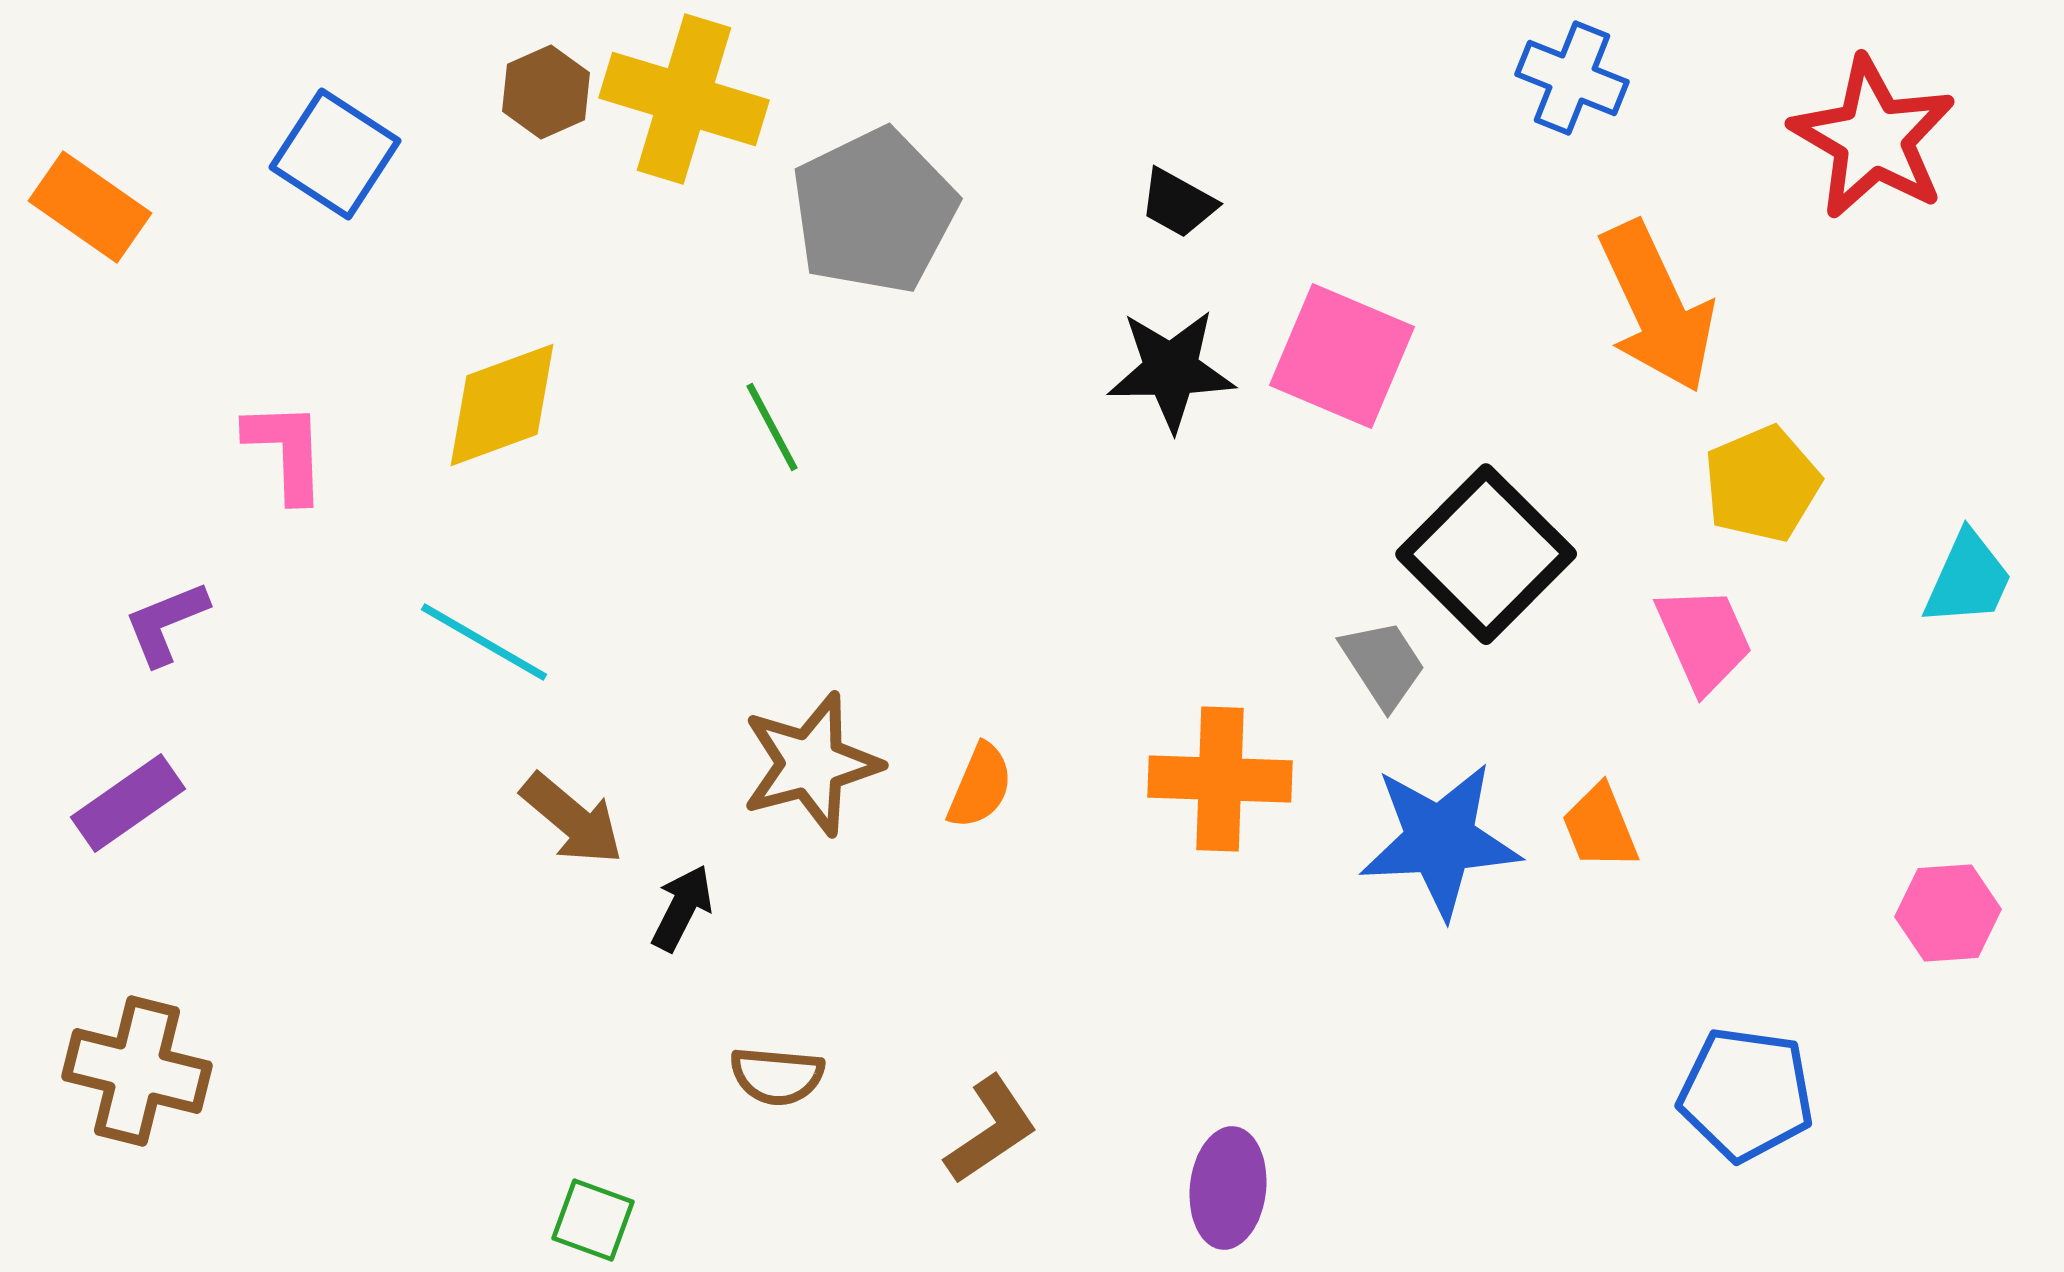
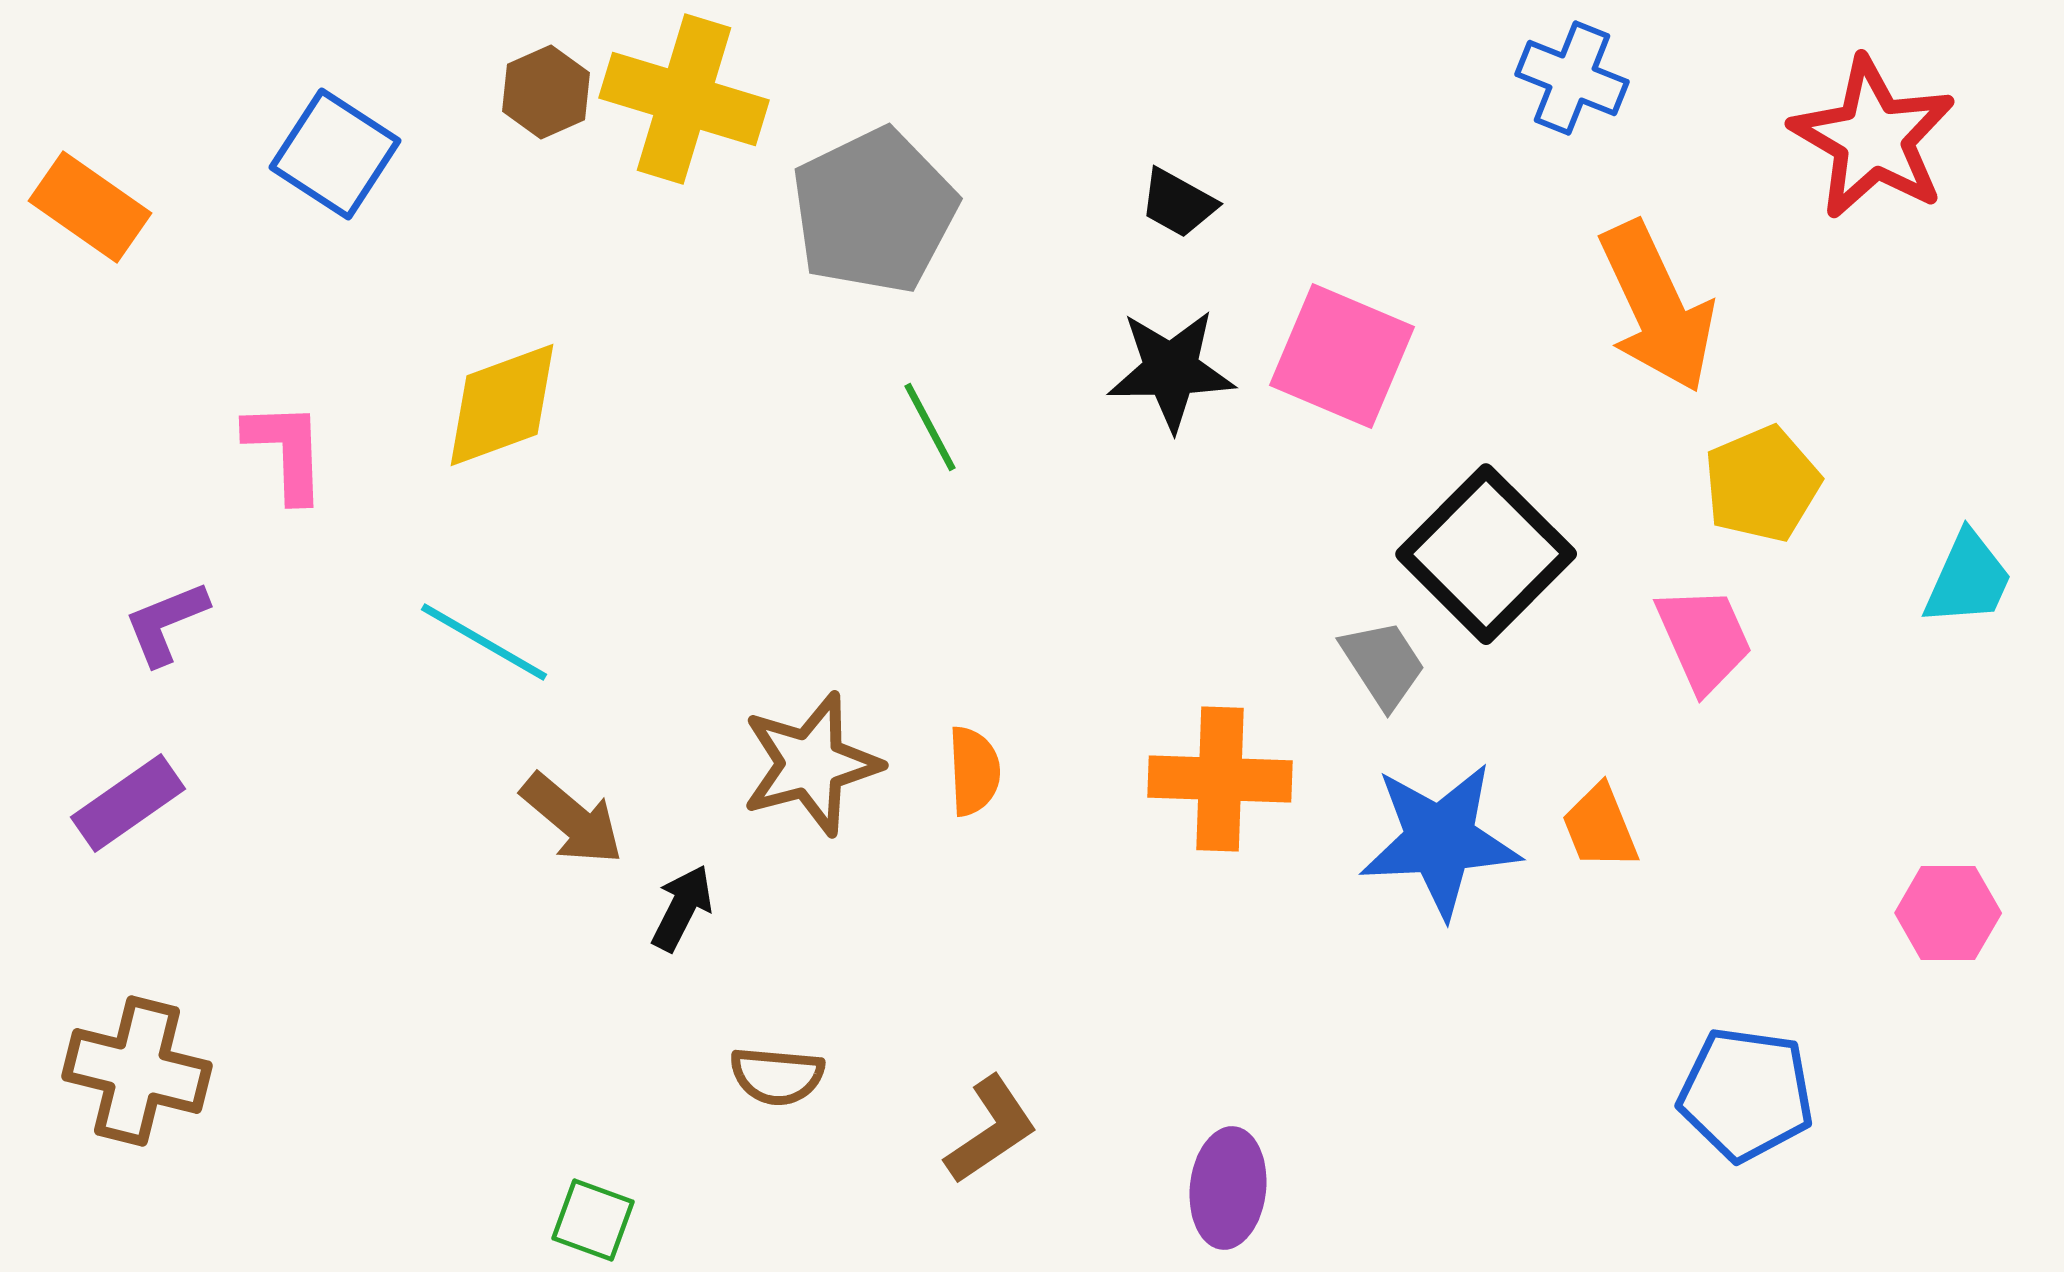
green line: moved 158 px right
orange semicircle: moved 6 px left, 15 px up; rotated 26 degrees counterclockwise
pink hexagon: rotated 4 degrees clockwise
